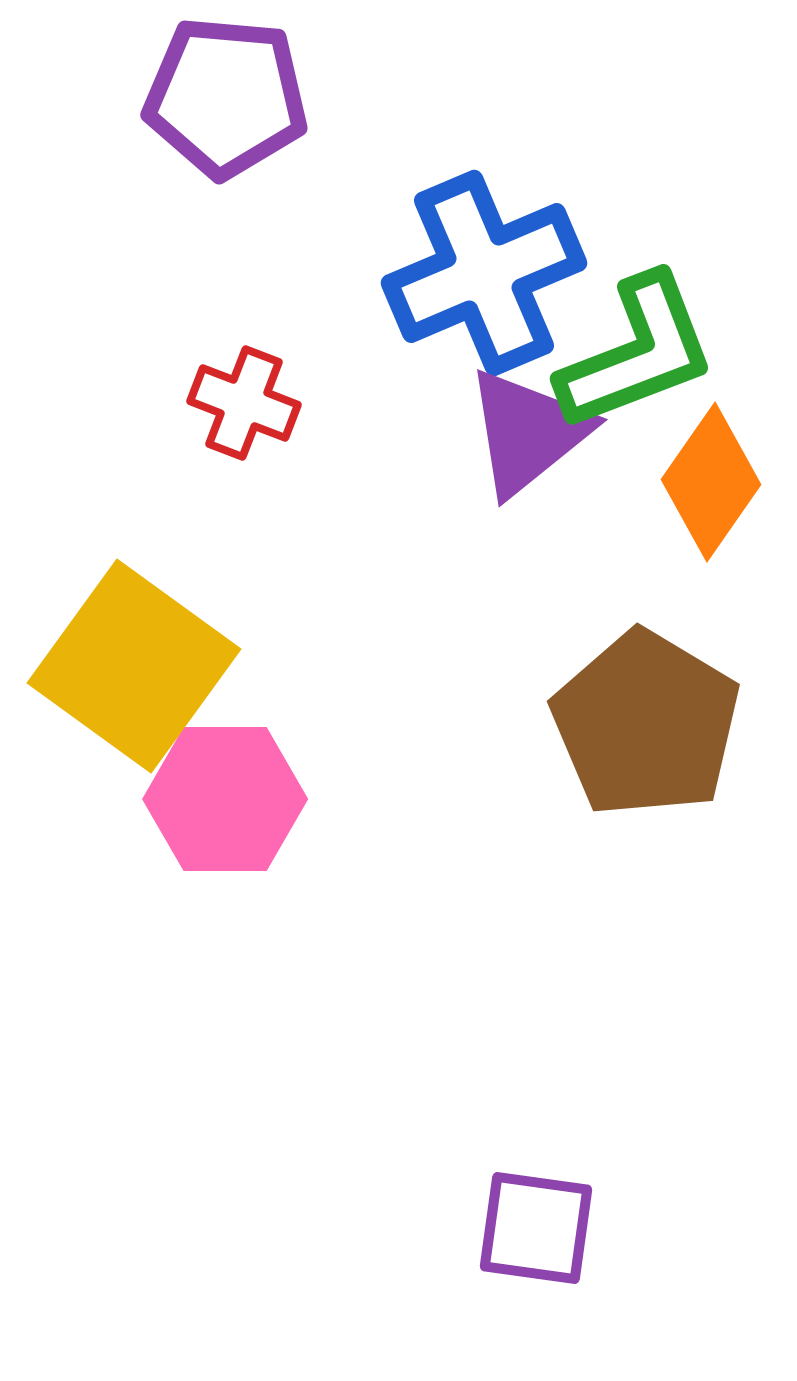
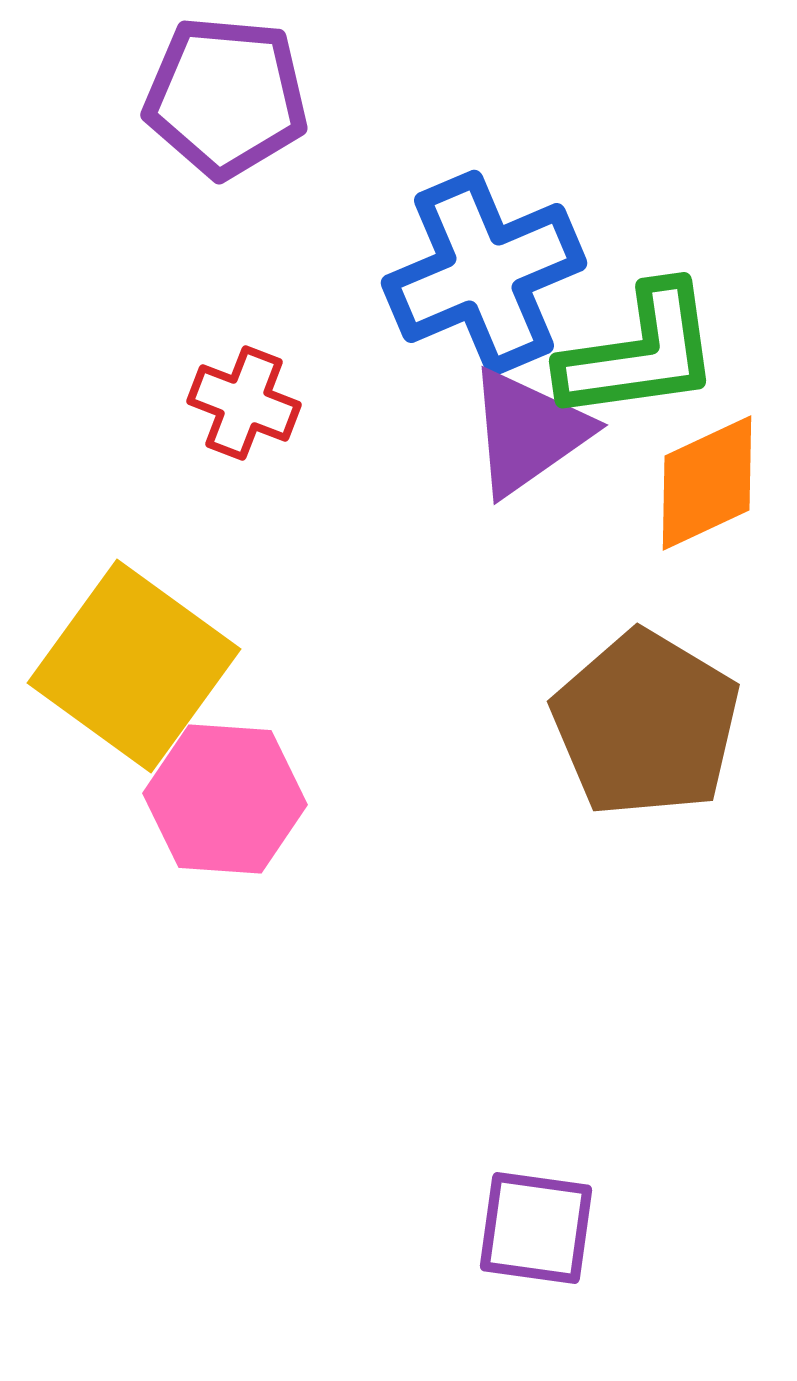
green L-shape: moved 3 px right; rotated 13 degrees clockwise
purple triangle: rotated 4 degrees clockwise
orange diamond: moved 4 px left, 1 px down; rotated 30 degrees clockwise
pink hexagon: rotated 4 degrees clockwise
